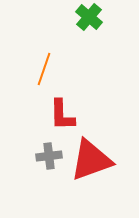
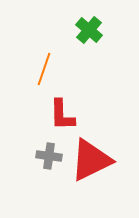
green cross: moved 13 px down
gray cross: rotated 15 degrees clockwise
red triangle: rotated 6 degrees counterclockwise
